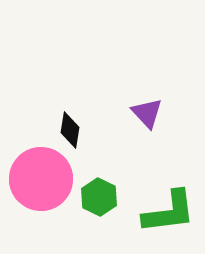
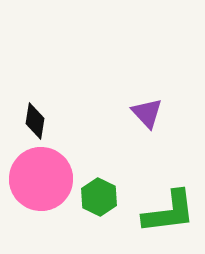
black diamond: moved 35 px left, 9 px up
